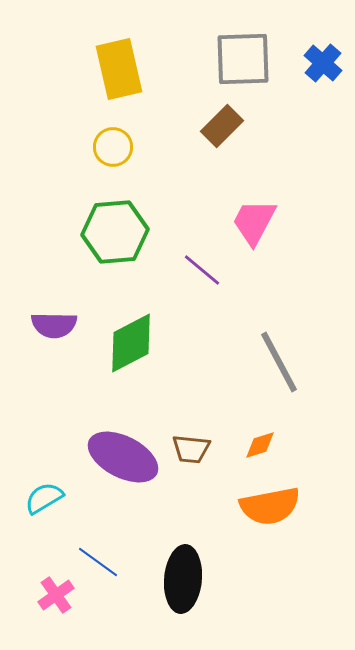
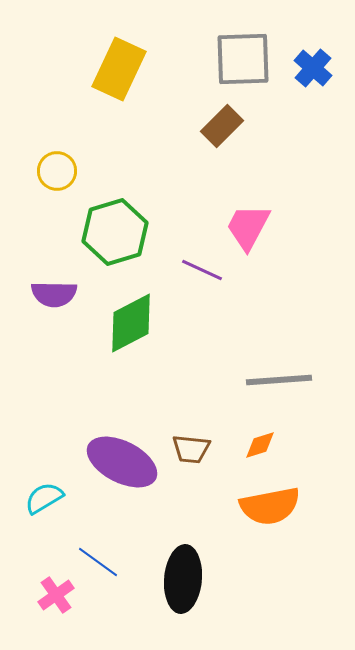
blue cross: moved 10 px left, 5 px down
yellow rectangle: rotated 38 degrees clockwise
yellow circle: moved 56 px left, 24 px down
pink trapezoid: moved 6 px left, 5 px down
green hexagon: rotated 12 degrees counterclockwise
purple line: rotated 15 degrees counterclockwise
purple semicircle: moved 31 px up
green diamond: moved 20 px up
gray line: moved 18 px down; rotated 66 degrees counterclockwise
purple ellipse: moved 1 px left, 5 px down
